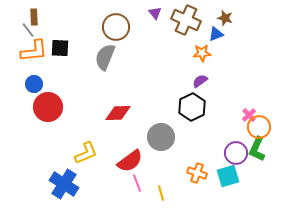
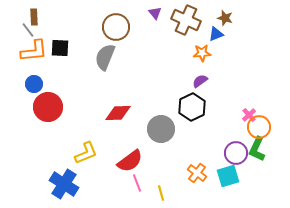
gray circle: moved 8 px up
orange cross: rotated 18 degrees clockwise
